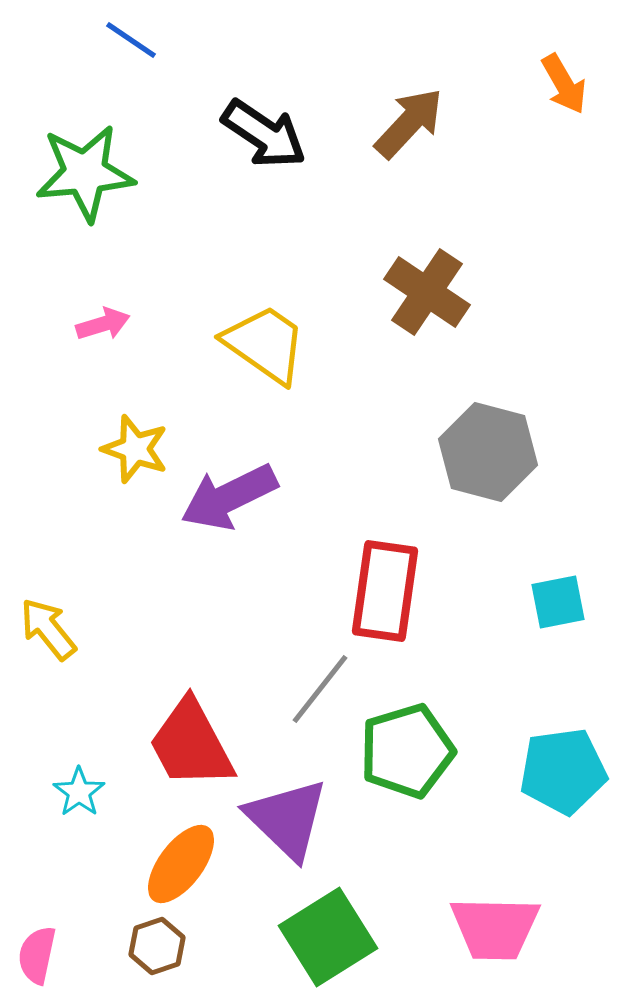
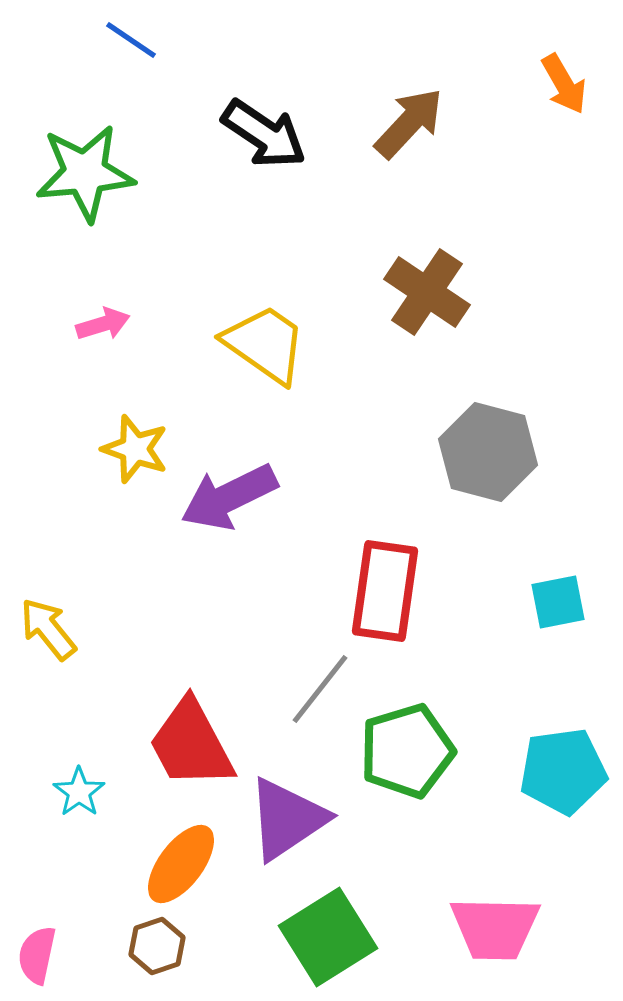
purple triangle: rotated 42 degrees clockwise
